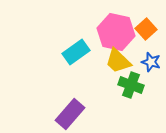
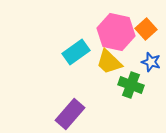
yellow trapezoid: moved 9 px left, 1 px down
